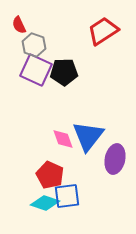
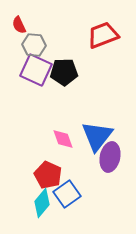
red trapezoid: moved 4 px down; rotated 12 degrees clockwise
gray hexagon: rotated 15 degrees counterclockwise
blue triangle: moved 9 px right
purple ellipse: moved 5 px left, 2 px up
red pentagon: moved 2 px left
blue square: moved 2 px up; rotated 28 degrees counterclockwise
cyan diamond: moved 3 px left; rotated 68 degrees counterclockwise
